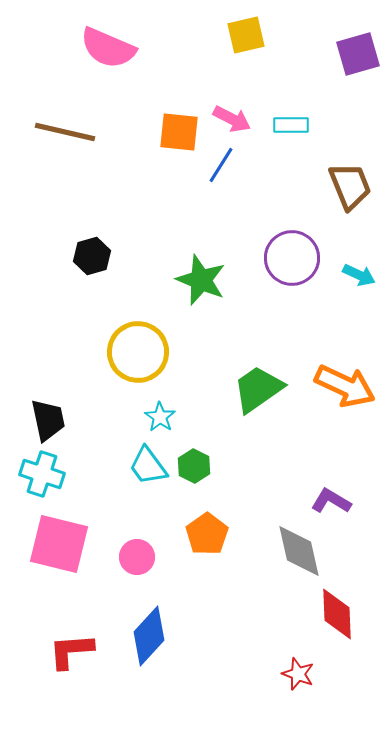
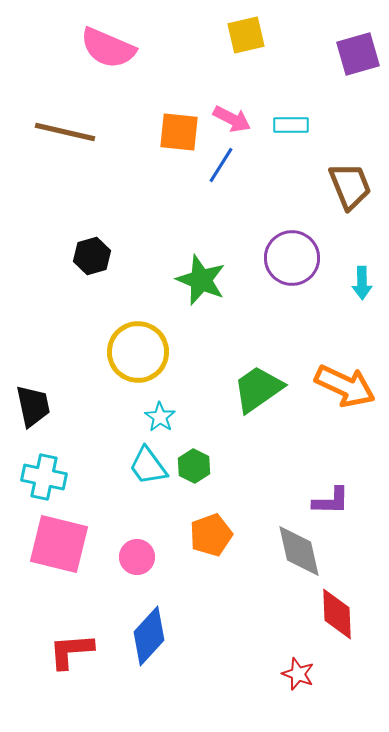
cyan arrow: moved 3 px right, 8 px down; rotated 64 degrees clockwise
black trapezoid: moved 15 px left, 14 px up
cyan cross: moved 2 px right, 3 px down; rotated 6 degrees counterclockwise
purple L-shape: rotated 150 degrees clockwise
orange pentagon: moved 4 px right, 1 px down; rotated 15 degrees clockwise
